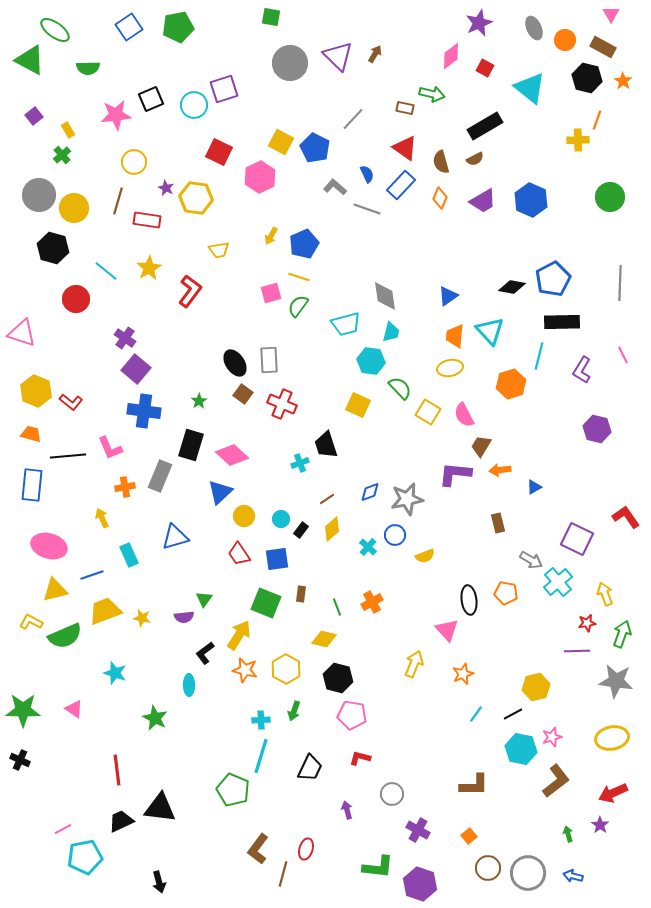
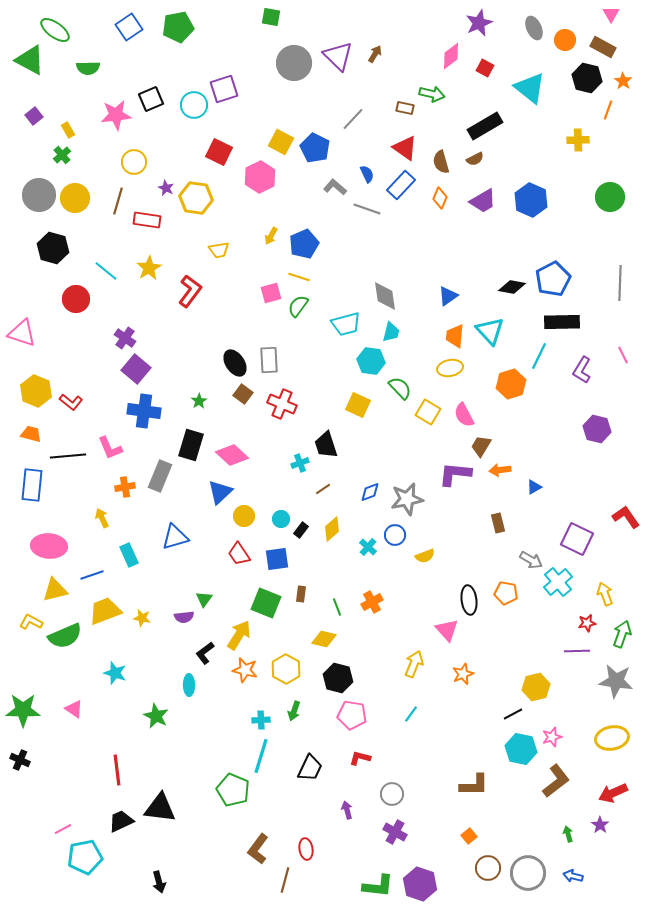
gray circle at (290, 63): moved 4 px right
orange line at (597, 120): moved 11 px right, 10 px up
yellow circle at (74, 208): moved 1 px right, 10 px up
cyan line at (539, 356): rotated 12 degrees clockwise
brown line at (327, 499): moved 4 px left, 10 px up
pink ellipse at (49, 546): rotated 12 degrees counterclockwise
cyan line at (476, 714): moved 65 px left
green star at (155, 718): moved 1 px right, 2 px up
purple cross at (418, 830): moved 23 px left, 2 px down
red ellipse at (306, 849): rotated 25 degrees counterclockwise
green L-shape at (378, 867): moved 19 px down
brown line at (283, 874): moved 2 px right, 6 px down
